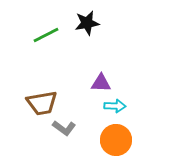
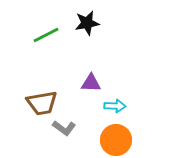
purple triangle: moved 10 px left
